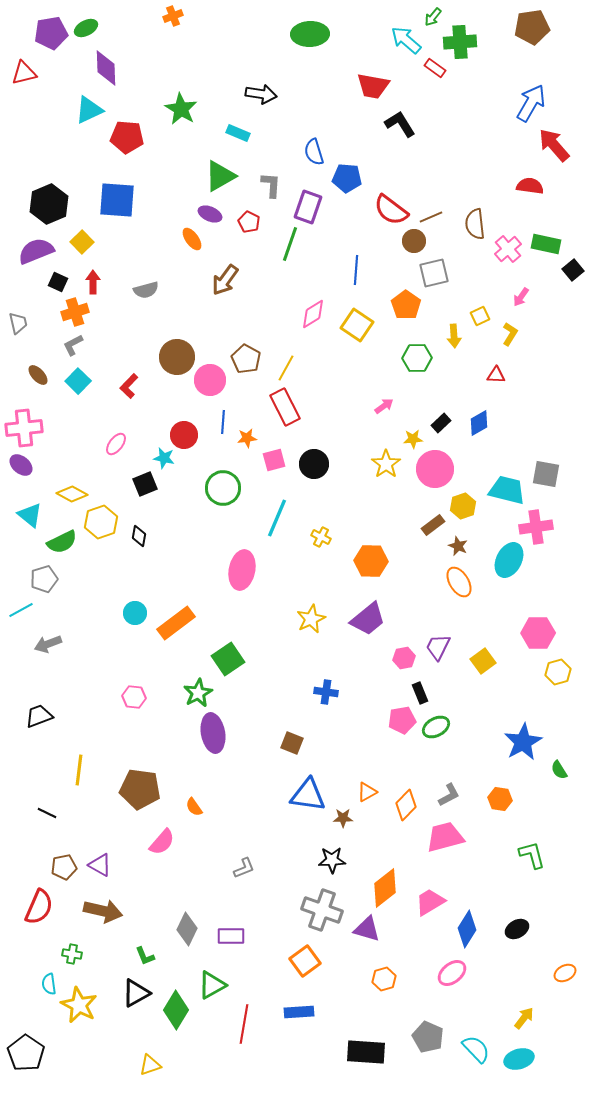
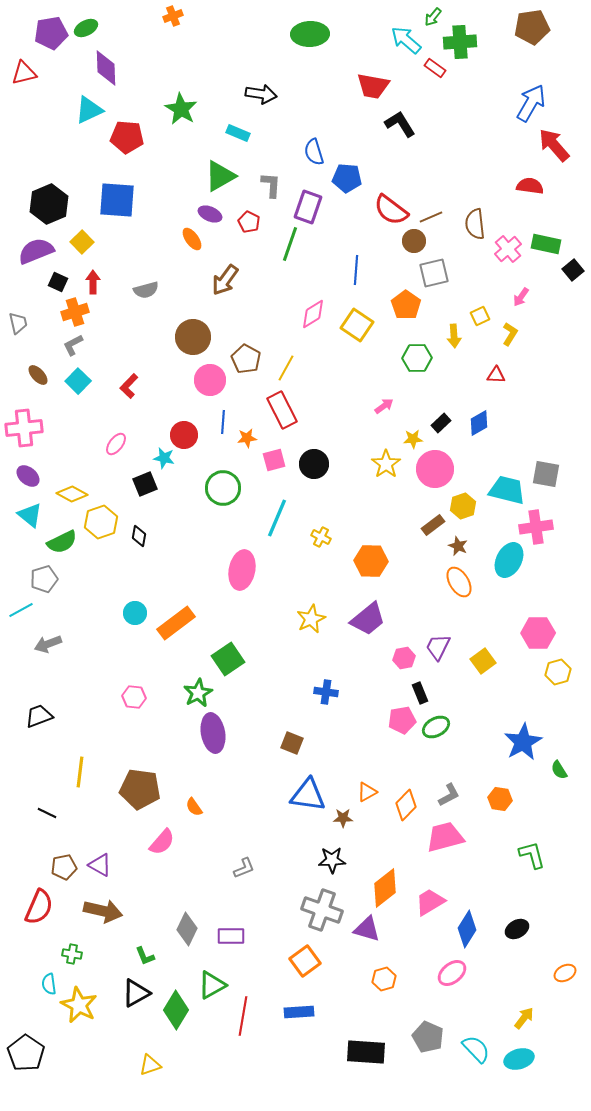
brown circle at (177, 357): moved 16 px right, 20 px up
red rectangle at (285, 407): moved 3 px left, 3 px down
purple ellipse at (21, 465): moved 7 px right, 11 px down
yellow line at (79, 770): moved 1 px right, 2 px down
red line at (244, 1024): moved 1 px left, 8 px up
